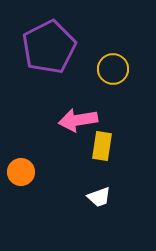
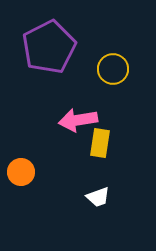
yellow rectangle: moved 2 px left, 3 px up
white trapezoid: moved 1 px left
